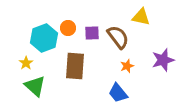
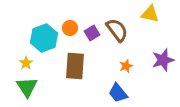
yellow triangle: moved 9 px right, 3 px up
orange circle: moved 2 px right
purple square: rotated 28 degrees counterclockwise
brown semicircle: moved 1 px left, 7 px up
orange star: moved 1 px left
green triangle: moved 8 px left, 1 px down; rotated 15 degrees clockwise
